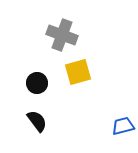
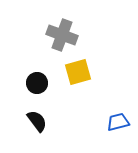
blue trapezoid: moved 5 px left, 4 px up
